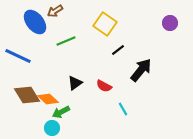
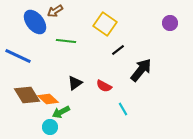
green line: rotated 30 degrees clockwise
cyan circle: moved 2 px left, 1 px up
